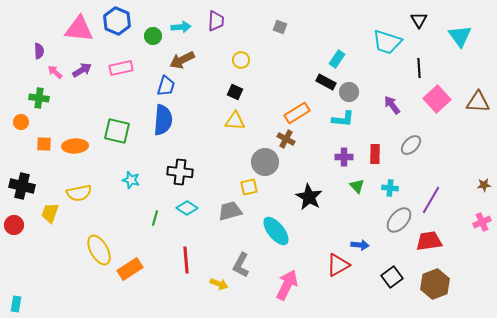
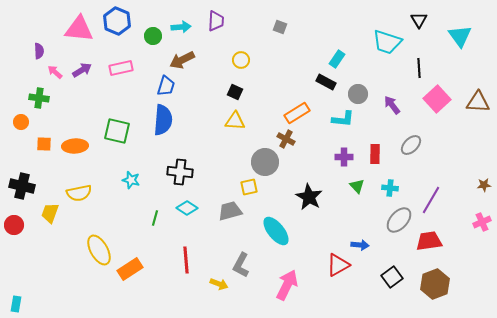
gray circle at (349, 92): moved 9 px right, 2 px down
